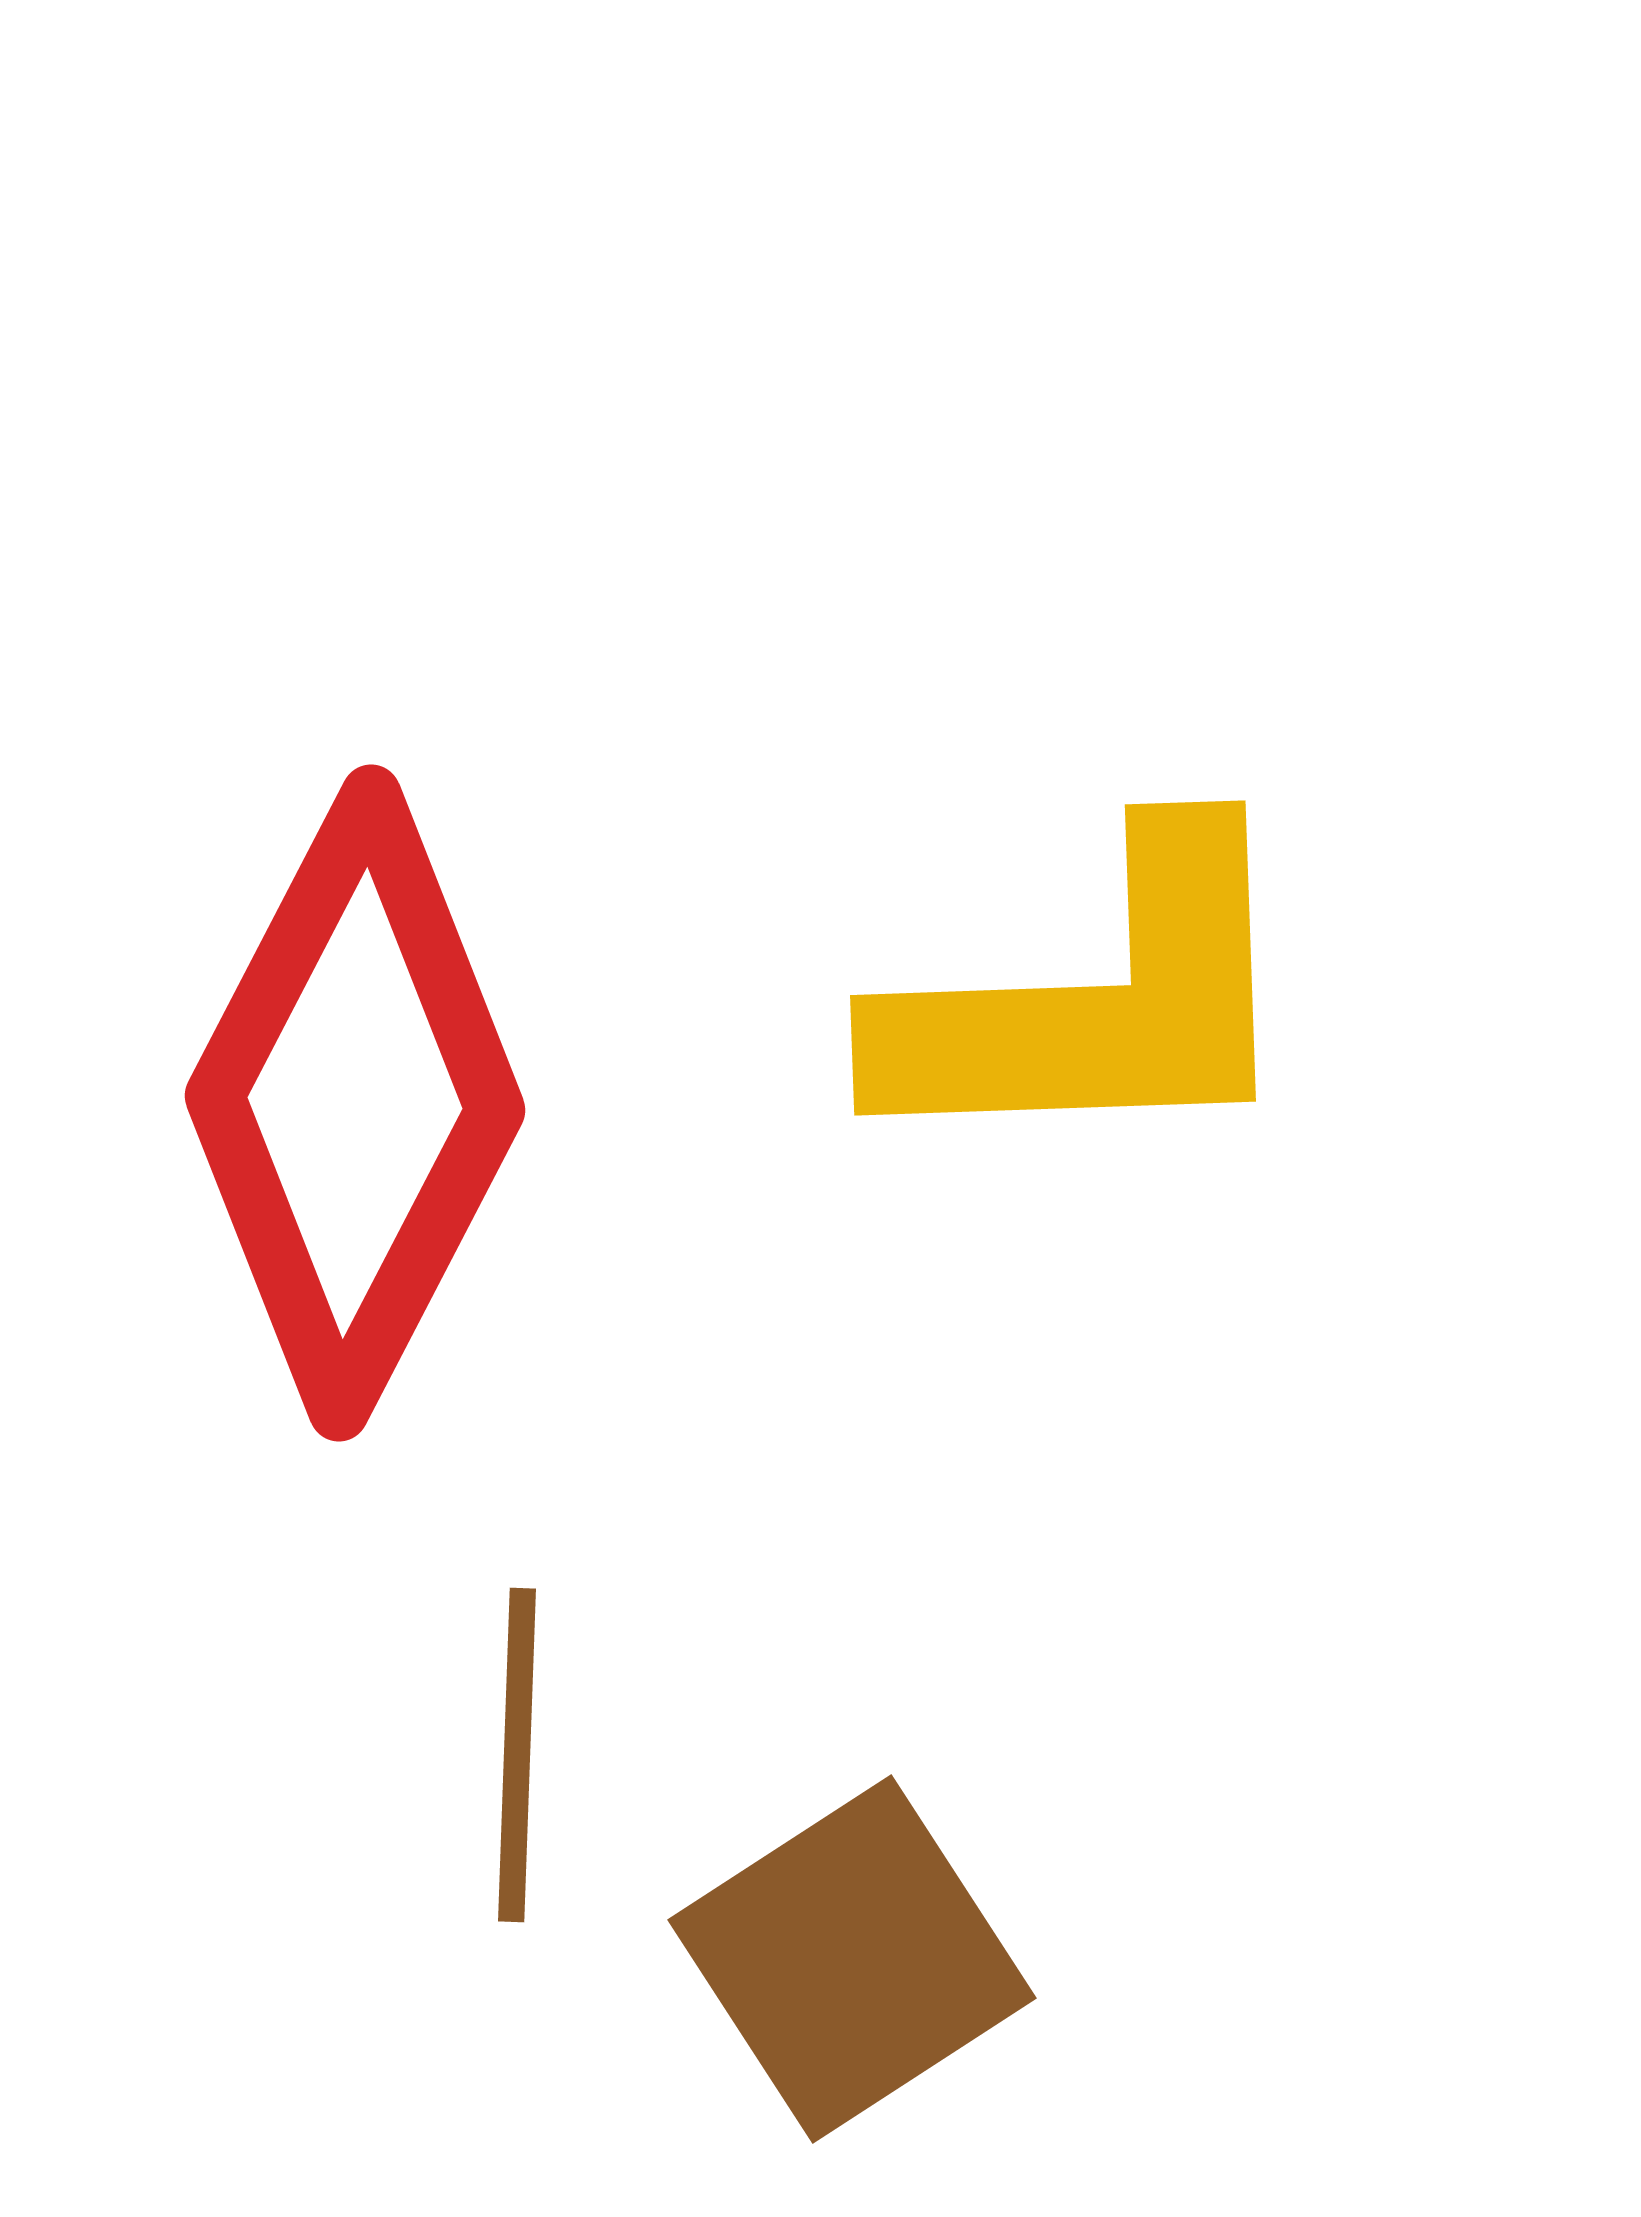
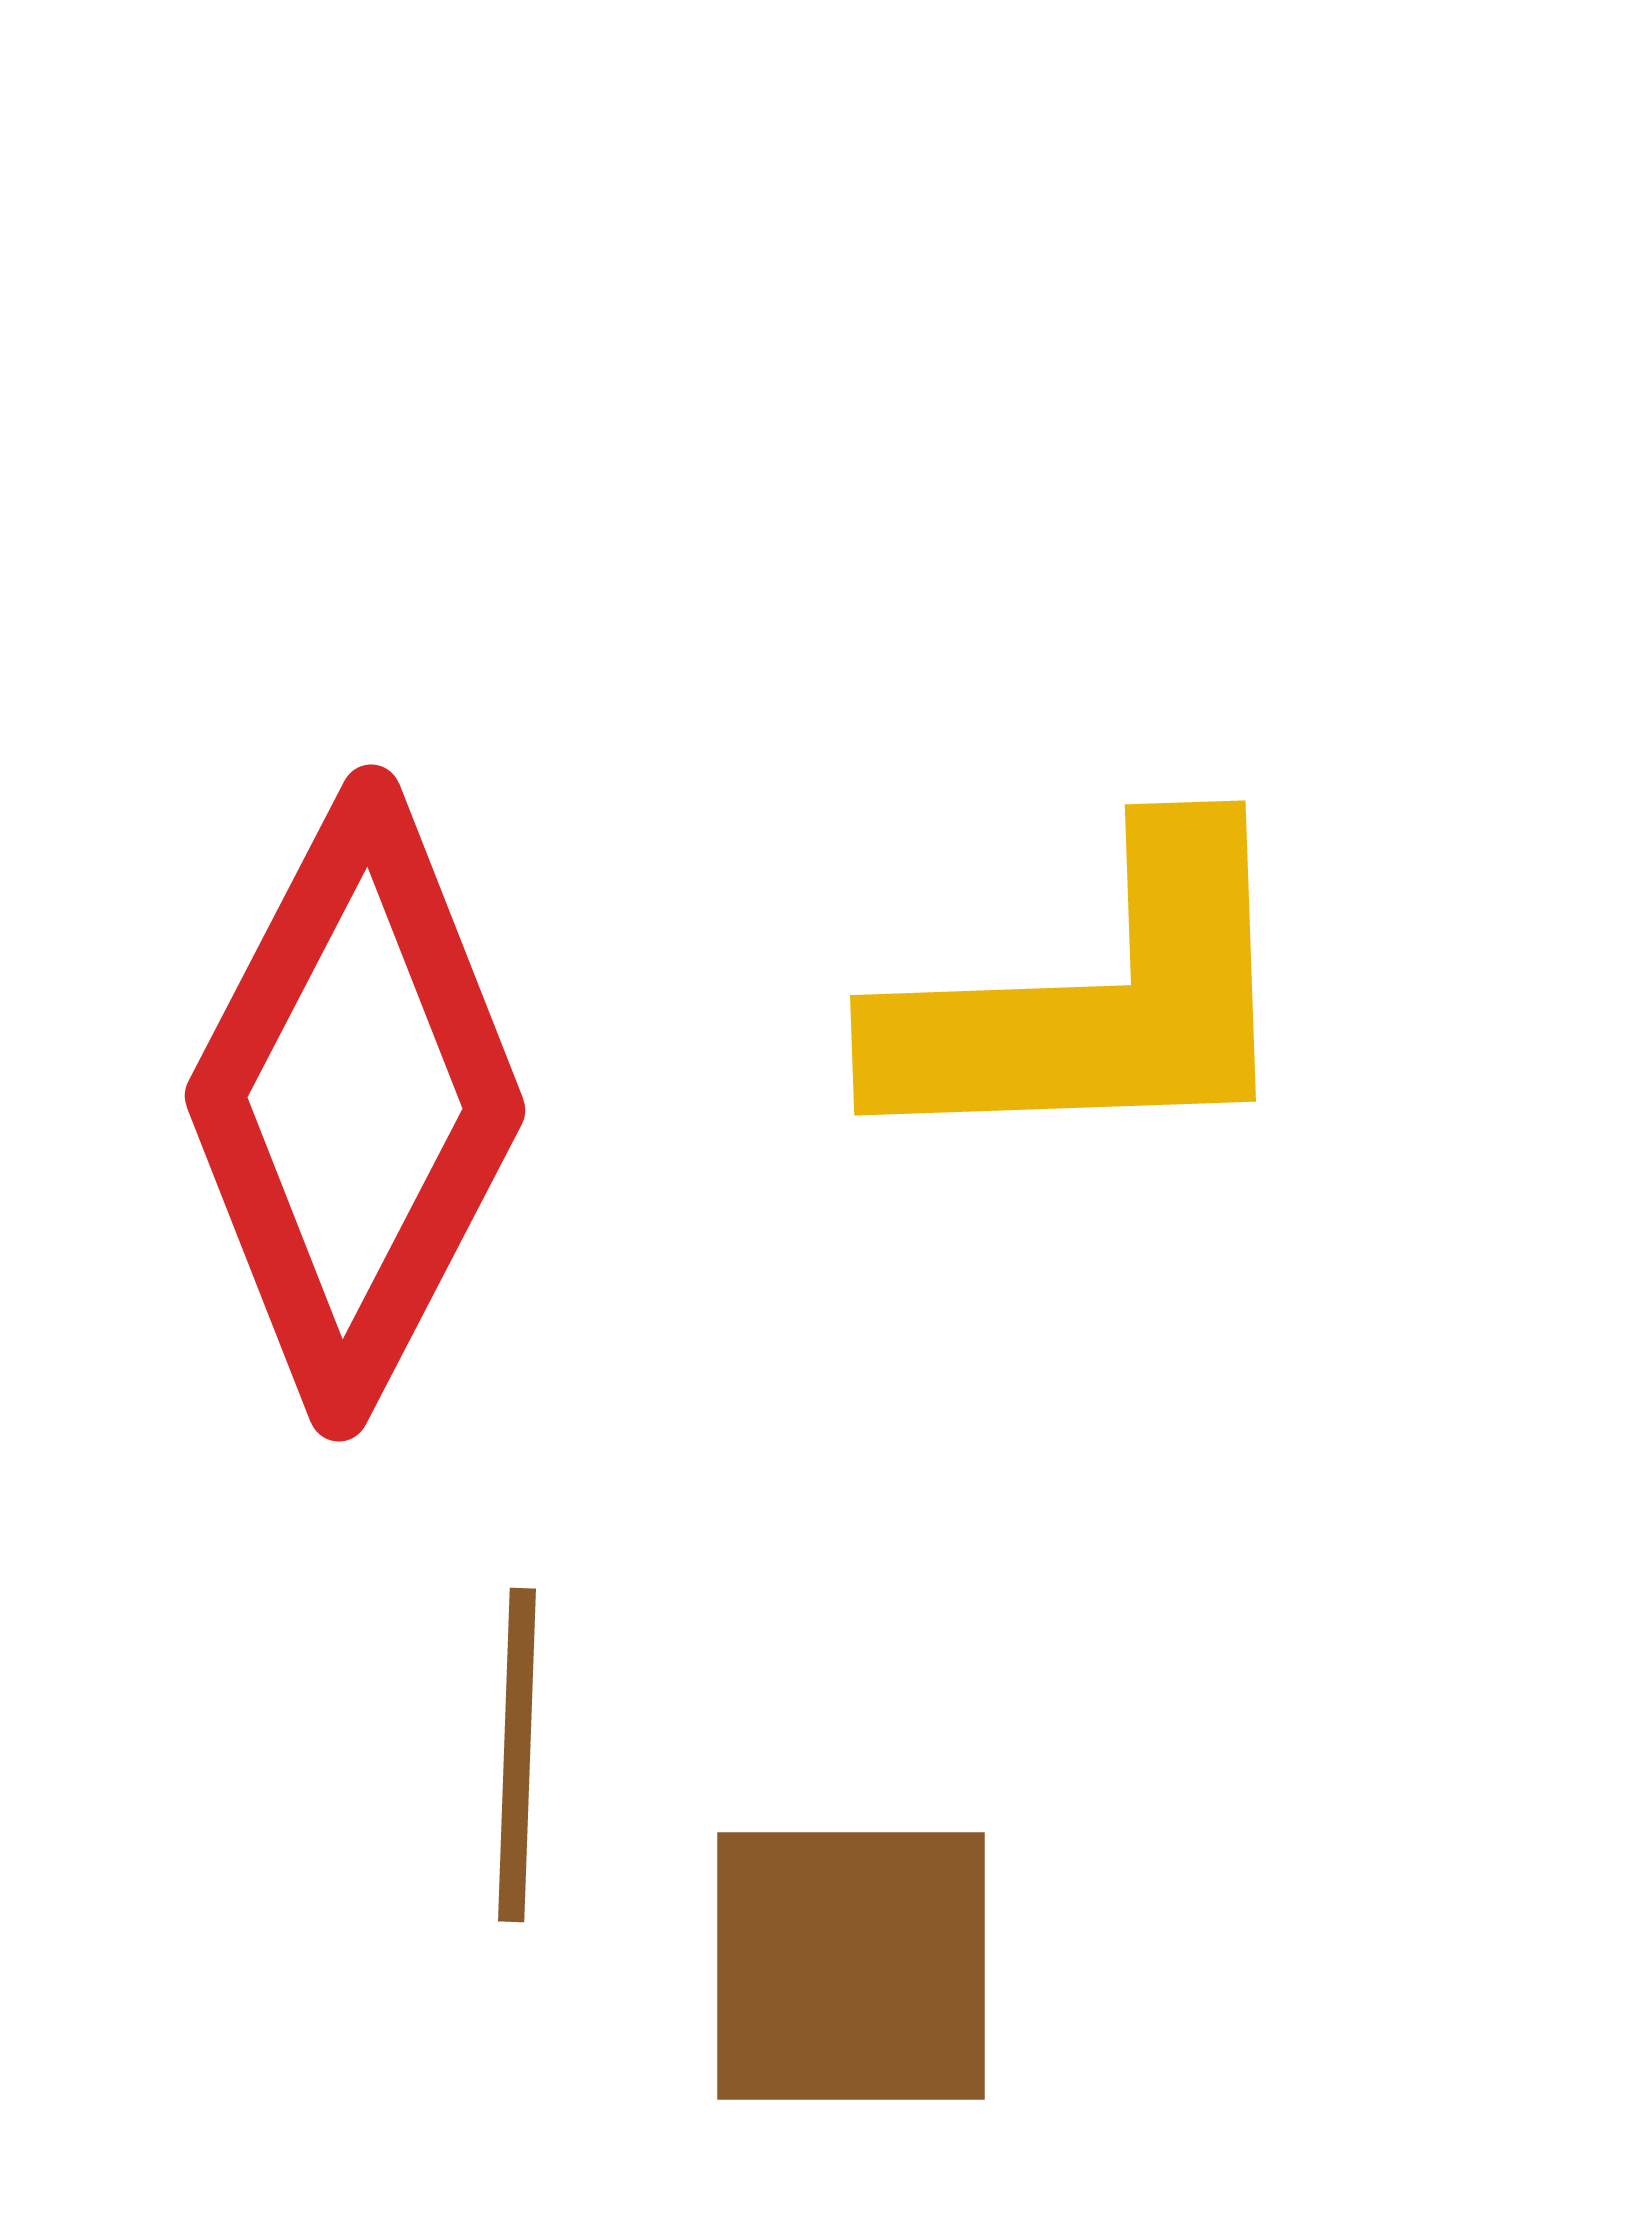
brown square: moved 1 px left, 7 px down; rotated 33 degrees clockwise
